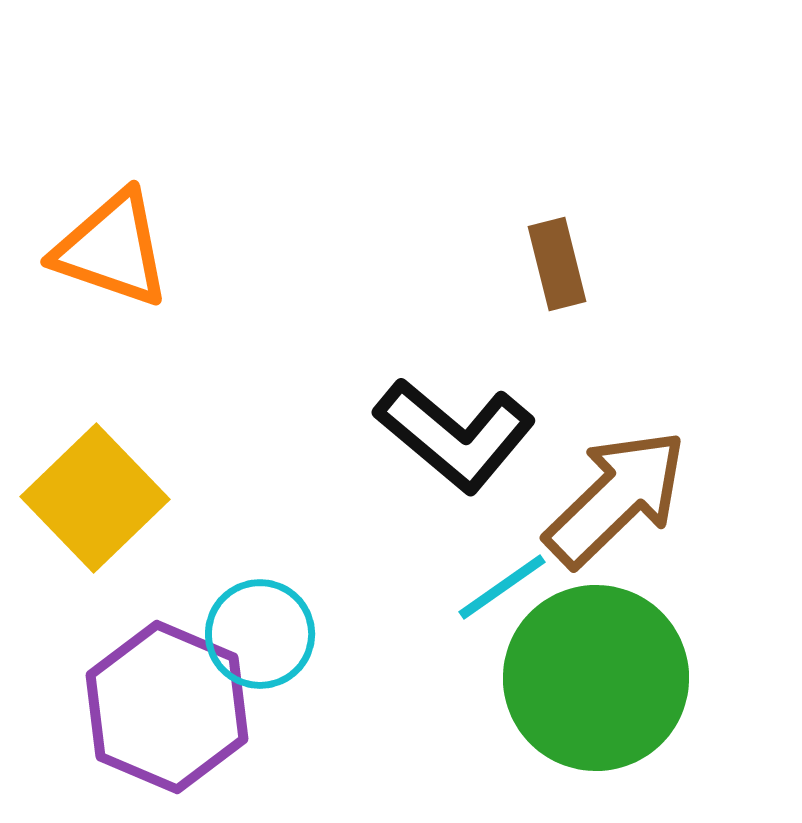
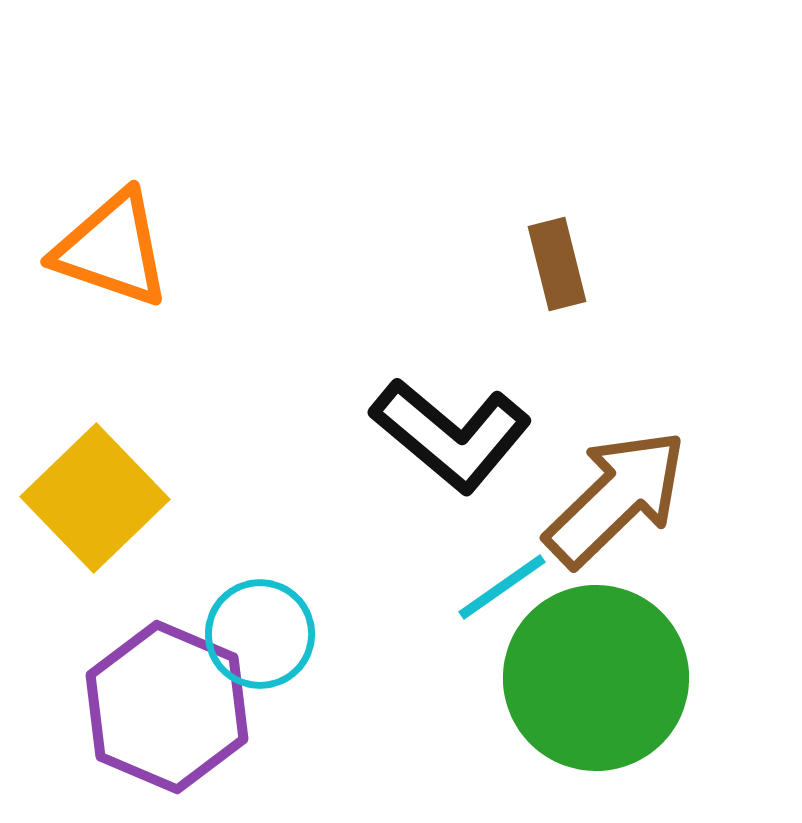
black L-shape: moved 4 px left
